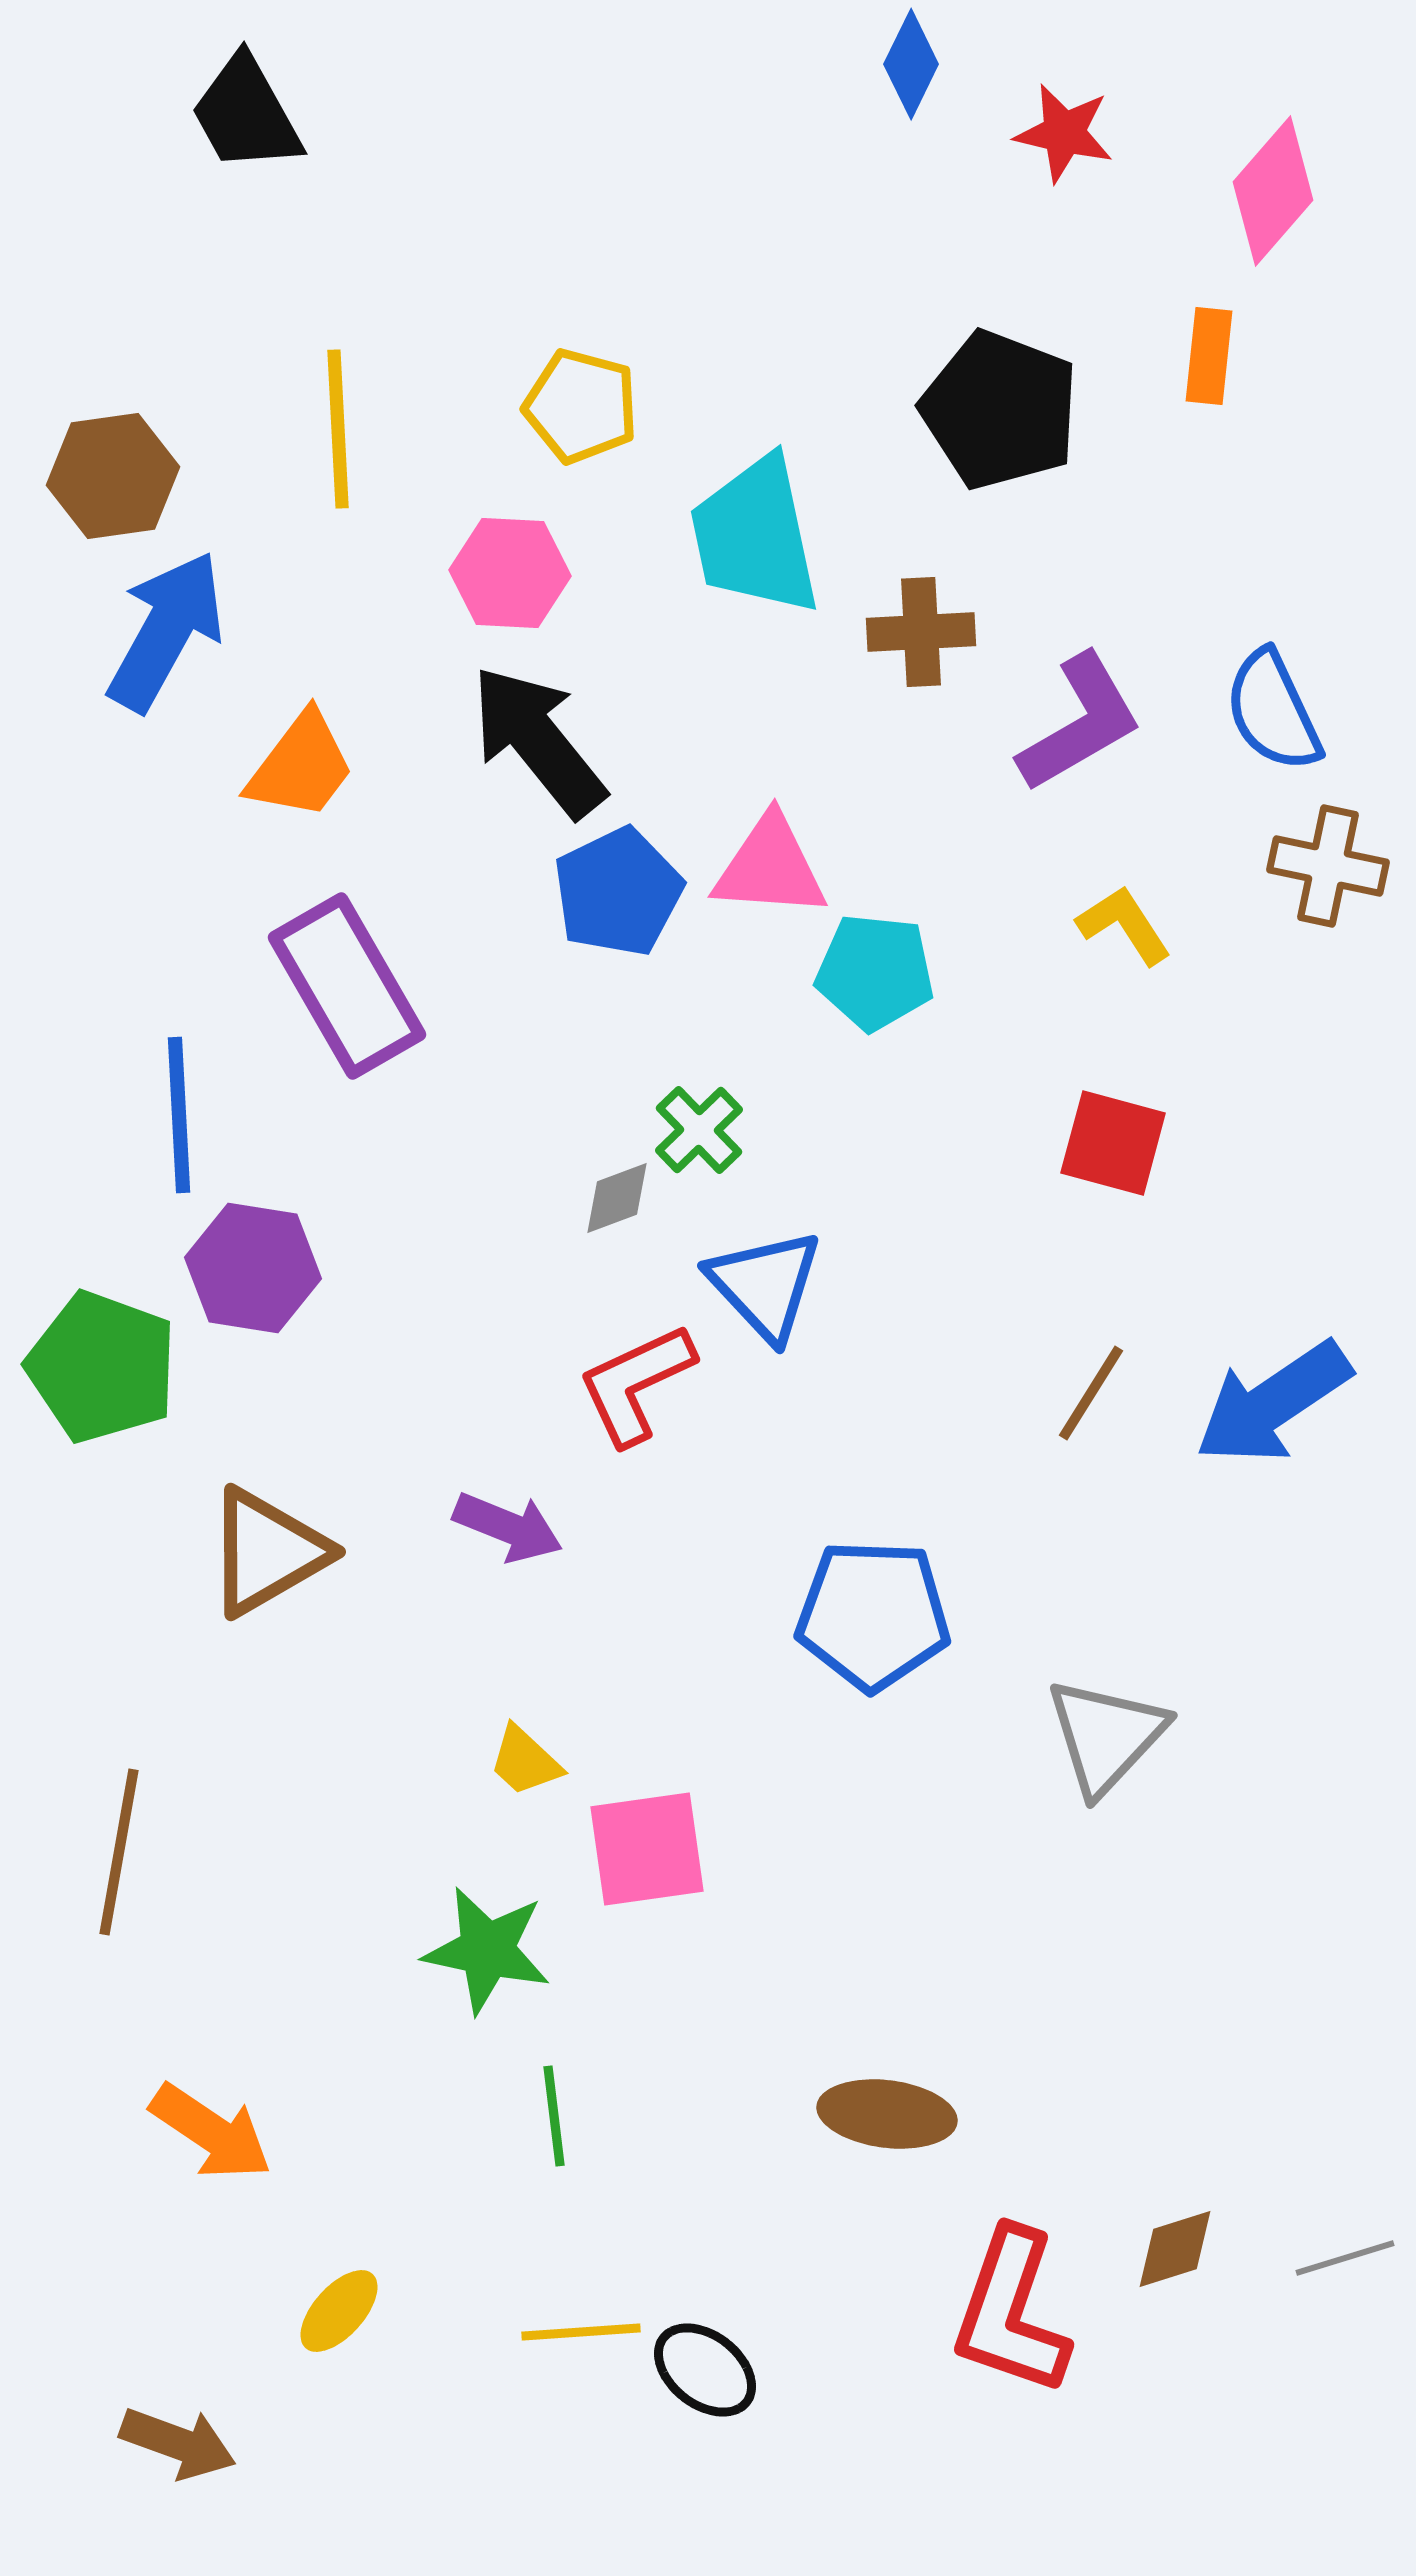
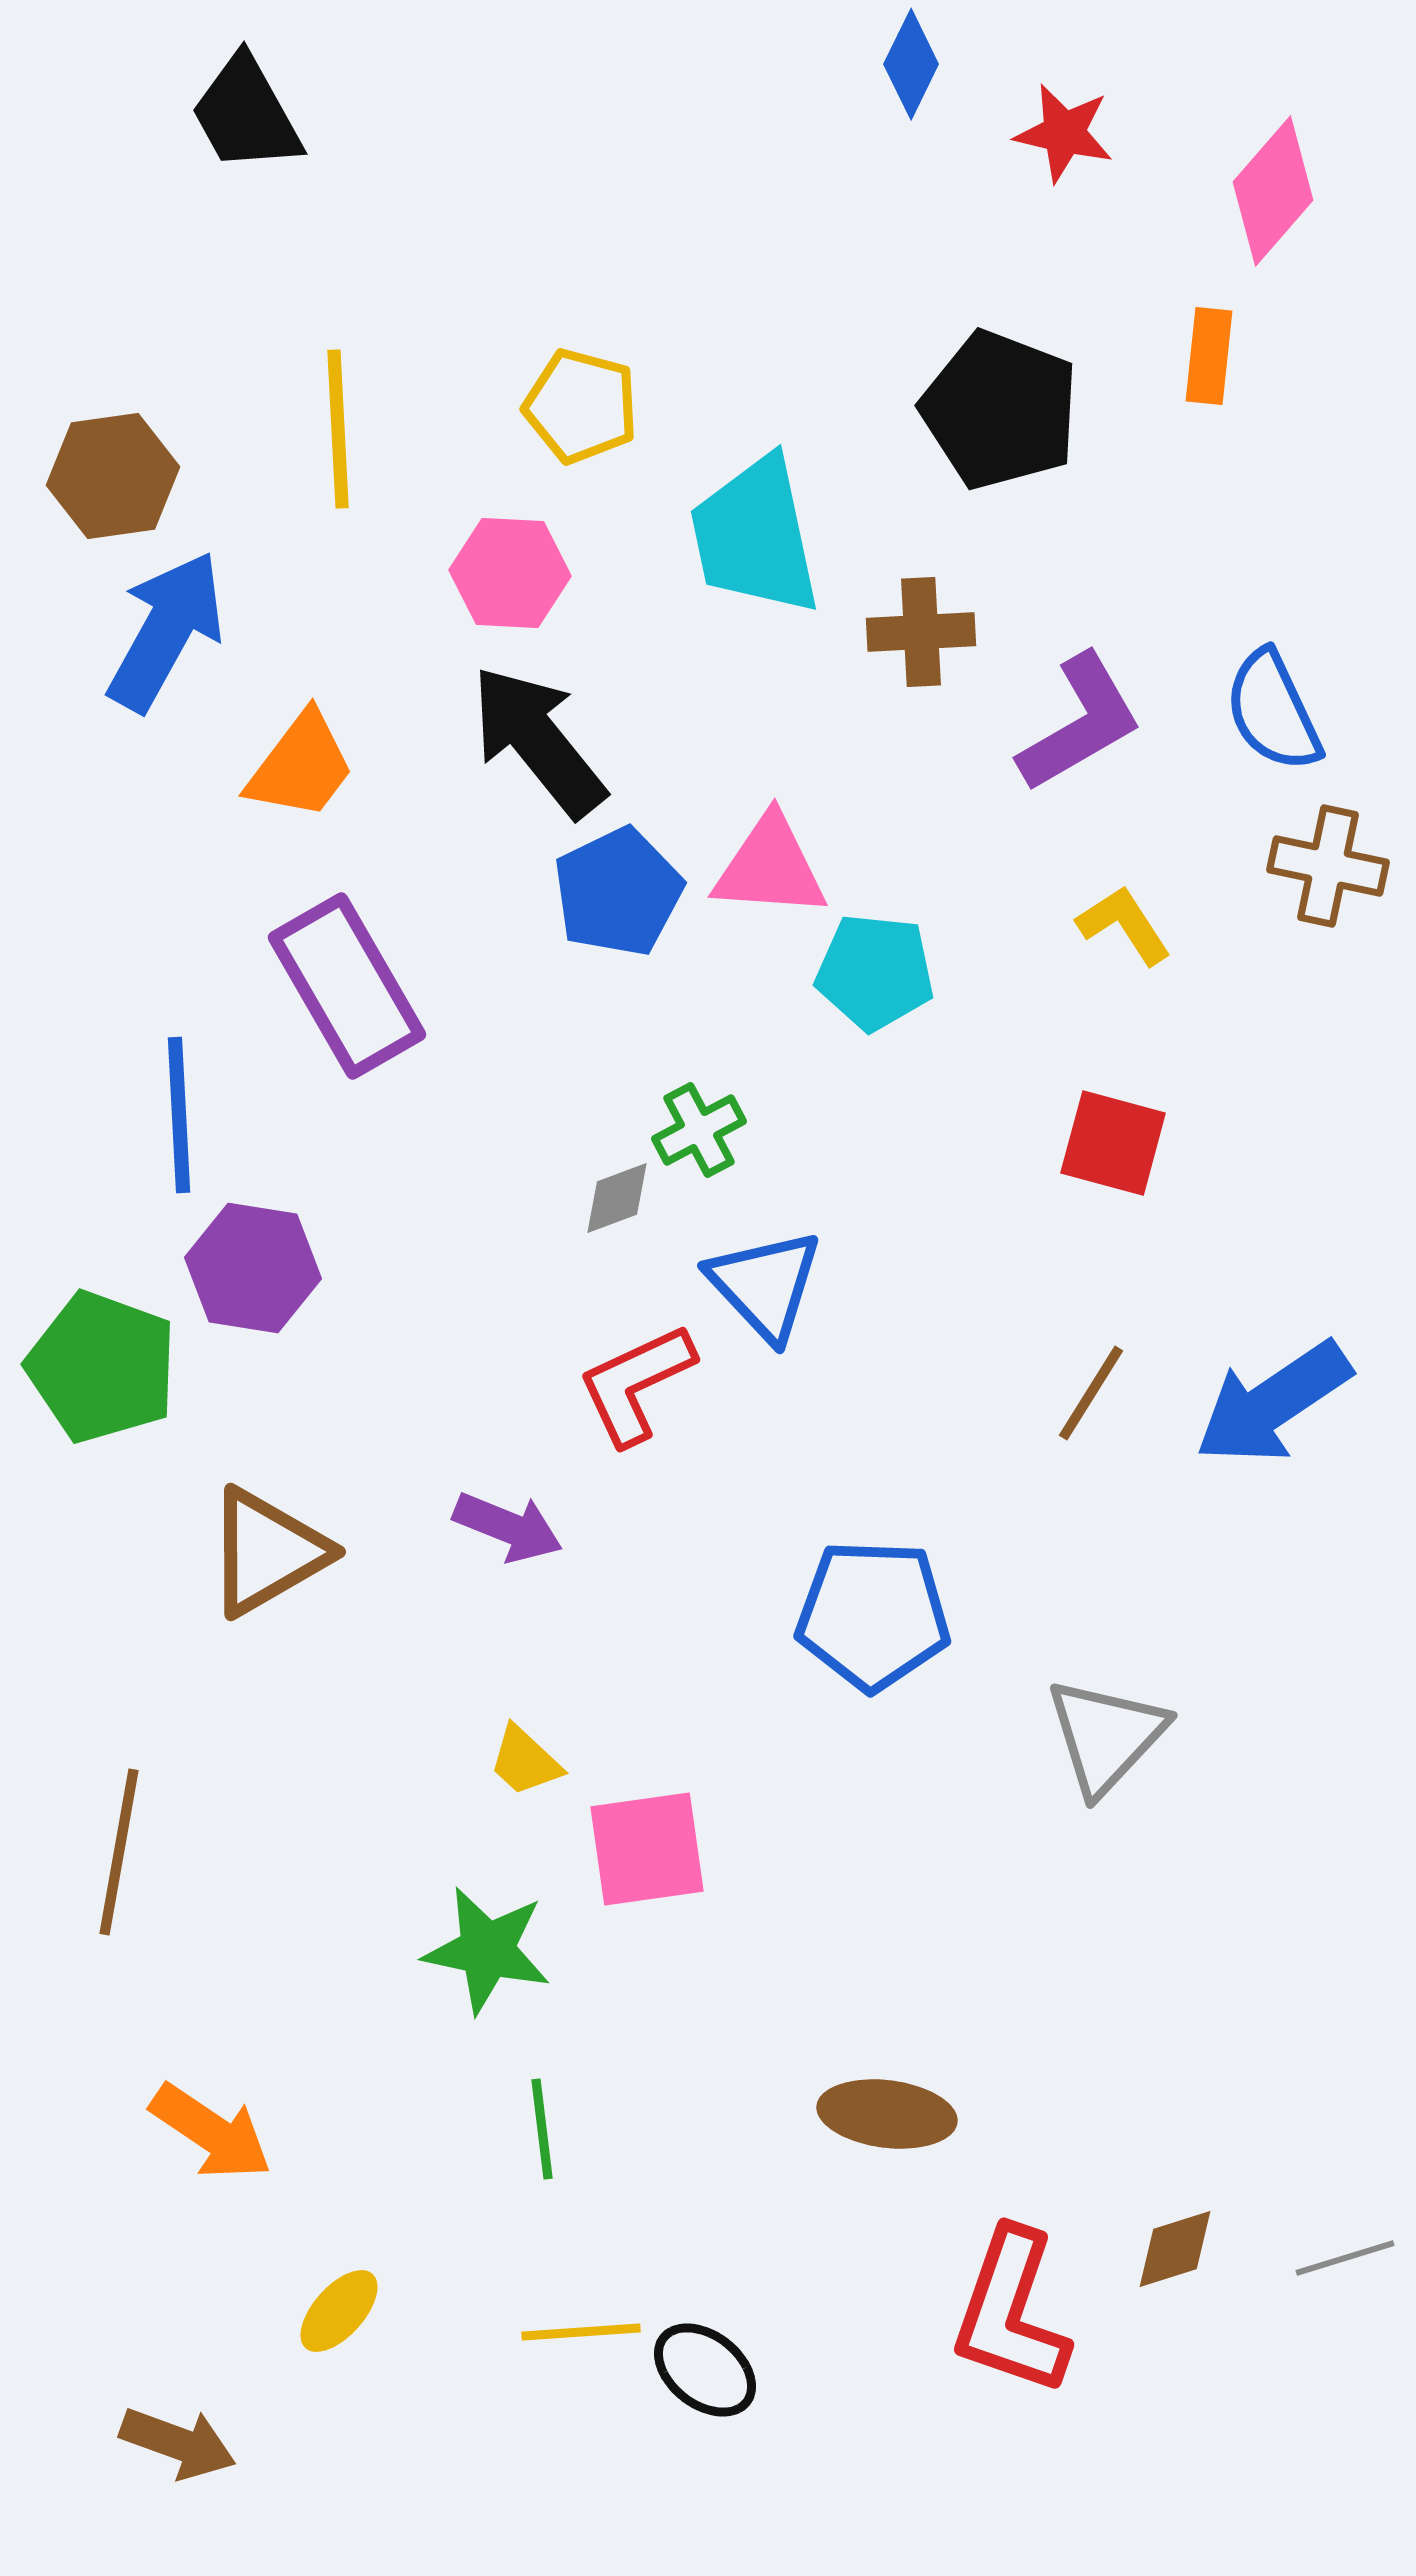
green cross at (699, 1130): rotated 16 degrees clockwise
green line at (554, 2116): moved 12 px left, 13 px down
